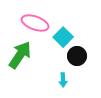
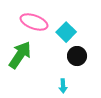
pink ellipse: moved 1 px left, 1 px up
cyan square: moved 3 px right, 5 px up
cyan arrow: moved 6 px down
